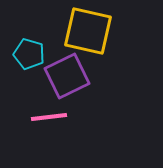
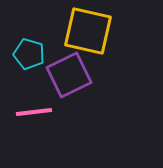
purple square: moved 2 px right, 1 px up
pink line: moved 15 px left, 5 px up
